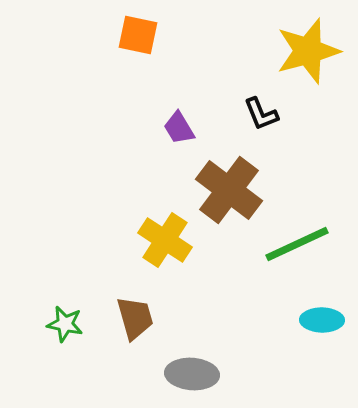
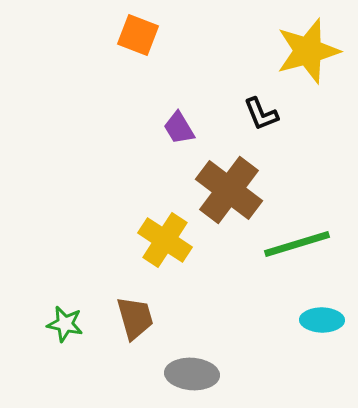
orange square: rotated 9 degrees clockwise
green line: rotated 8 degrees clockwise
